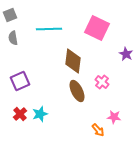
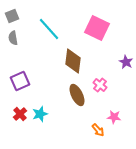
gray square: moved 2 px right, 1 px down
cyan line: rotated 50 degrees clockwise
purple star: moved 8 px down
pink cross: moved 2 px left, 3 px down
brown ellipse: moved 4 px down
